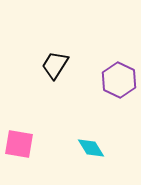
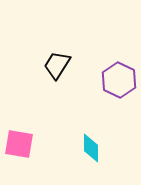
black trapezoid: moved 2 px right
cyan diamond: rotated 32 degrees clockwise
